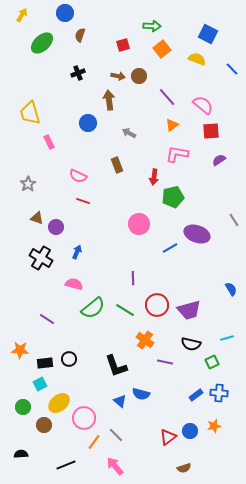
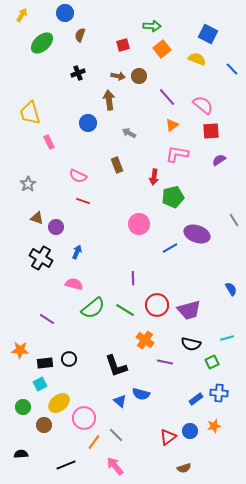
blue rectangle at (196, 395): moved 4 px down
